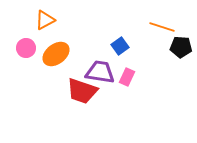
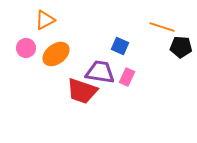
blue square: rotated 30 degrees counterclockwise
